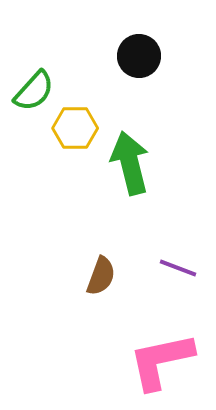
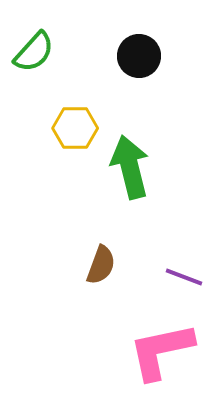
green semicircle: moved 39 px up
green arrow: moved 4 px down
purple line: moved 6 px right, 9 px down
brown semicircle: moved 11 px up
pink L-shape: moved 10 px up
